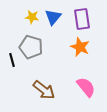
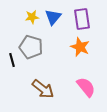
yellow star: rotated 16 degrees counterclockwise
brown arrow: moved 1 px left, 1 px up
